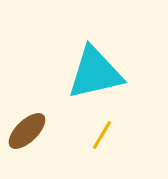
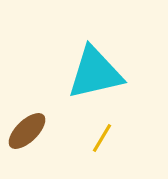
yellow line: moved 3 px down
